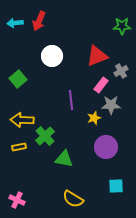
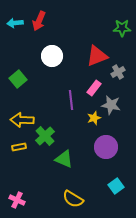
green star: moved 2 px down
gray cross: moved 3 px left, 1 px down
pink rectangle: moved 7 px left, 3 px down
gray star: rotated 12 degrees clockwise
green triangle: rotated 12 degrees clockwise
cyan square: rotated 35 degrees counterclockwise
